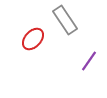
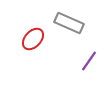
gray rectangle: moved 4 px right, 3 px down; rotated 32 degrees counterclockwise
